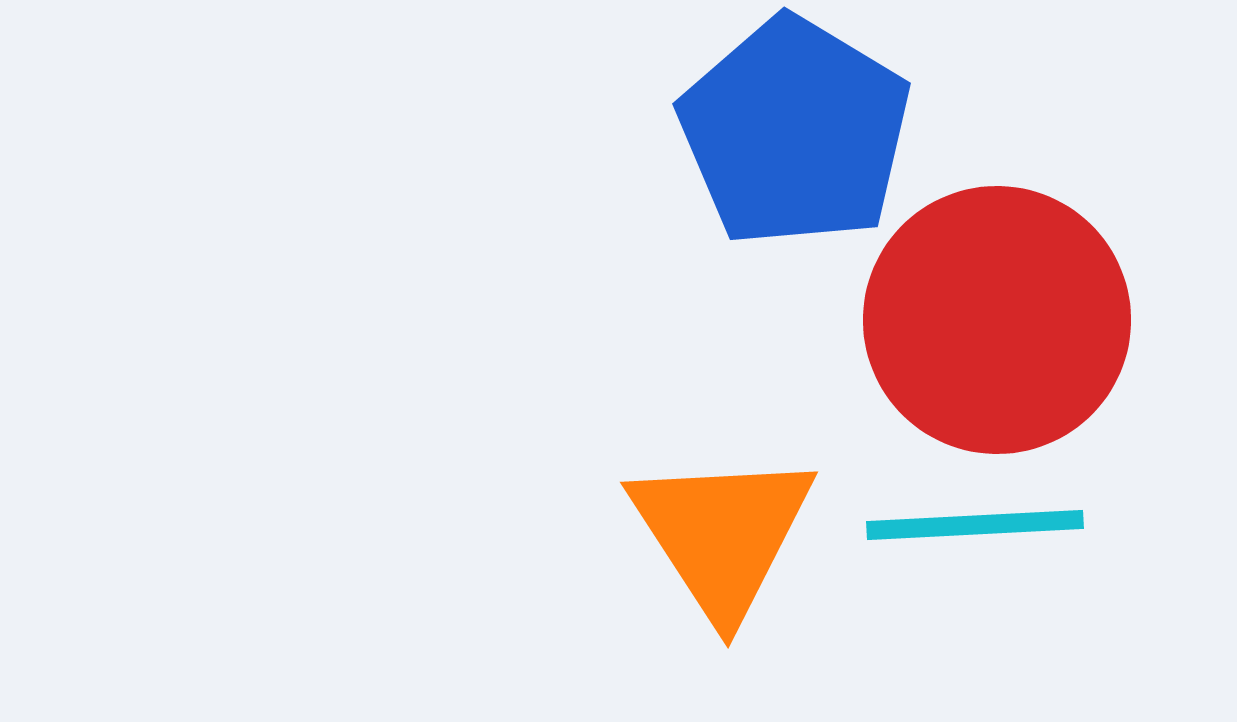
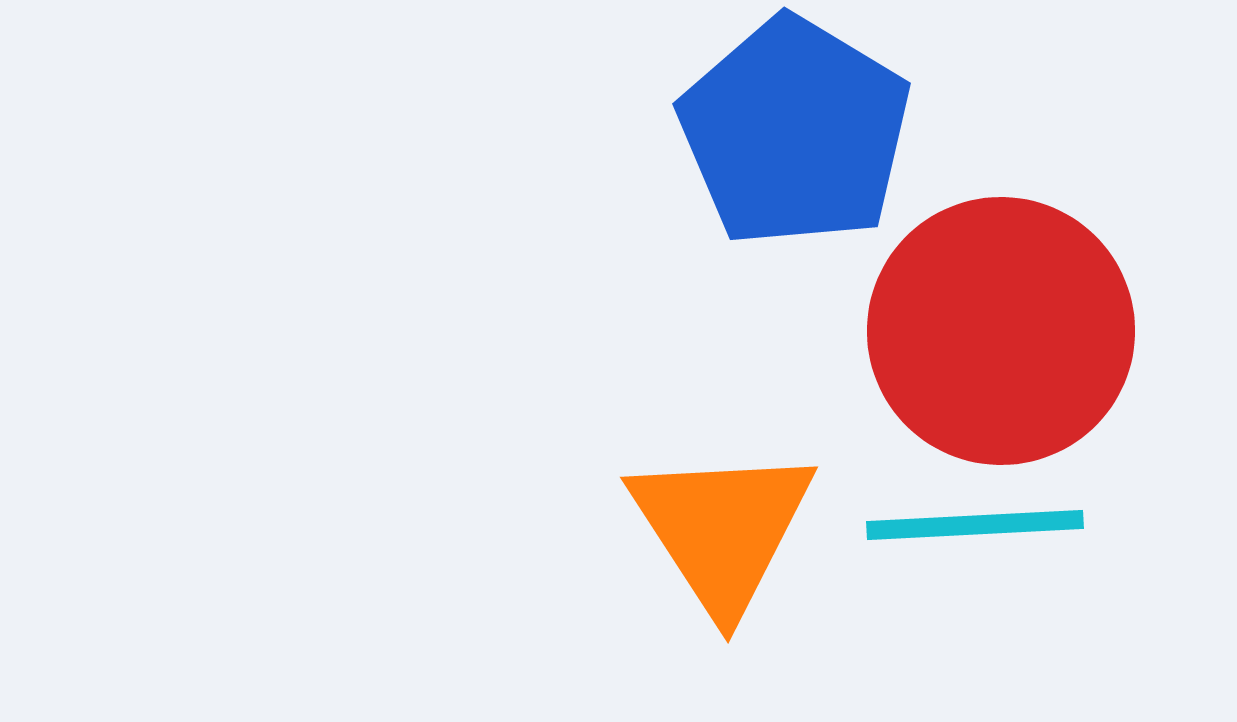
red circle: moved 4 px right, 11 px down
orange triangle: moved 5 px up
